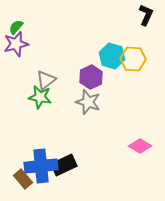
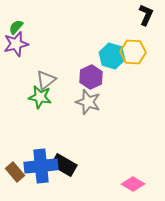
yellow hexagon: moved 7 px up
pink diamond: moved 7 px left, 38 px down
black rectangle: rotated 55 degrees clockwise
brown rectangle: moved 8 px left, 7 px up
